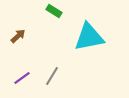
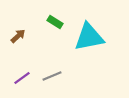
green rectangle: moved 1 px right, 11 px down
gray line: rotated 36 degrees clockwise
